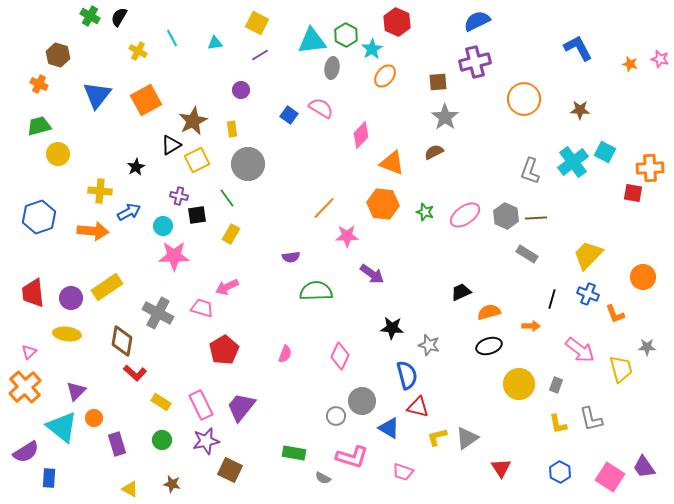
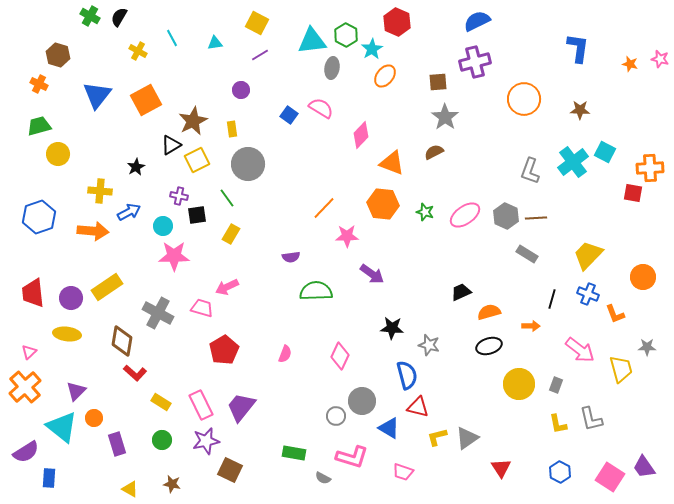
blue L-shape at (578, 48): rotated 36 degrees clockwise
